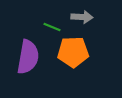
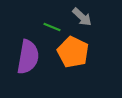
gray arrow: rotated 40 degrees clockwise
orange pentagon: rotated 28 degrees clockwise
